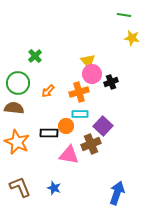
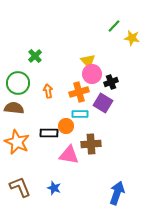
green line: moved 10 px left, 11 px down; rotated 56 degrees counterclockwise
orange arrow: rotated 128 degrees clockwise
purple square: moved 23 px up; rotated 12 degrees counterclockwise
brown cross: rotated 18 degrees clockwise
